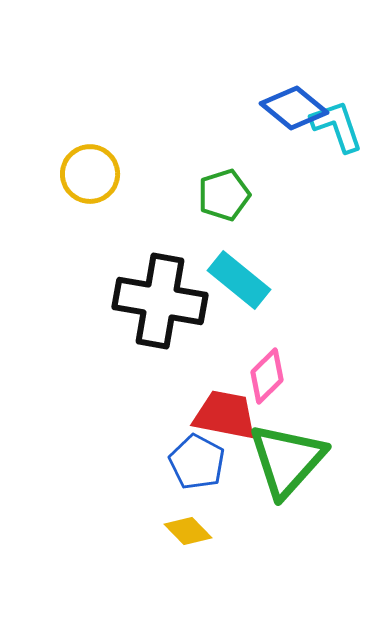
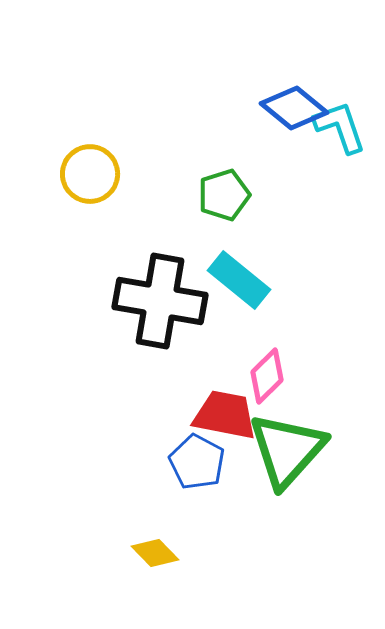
cyan L-shape: moved 3 px right, 1 px down
green triangle: moved 10 px up
yellow diamond: moved 33 px left, 22 px down
